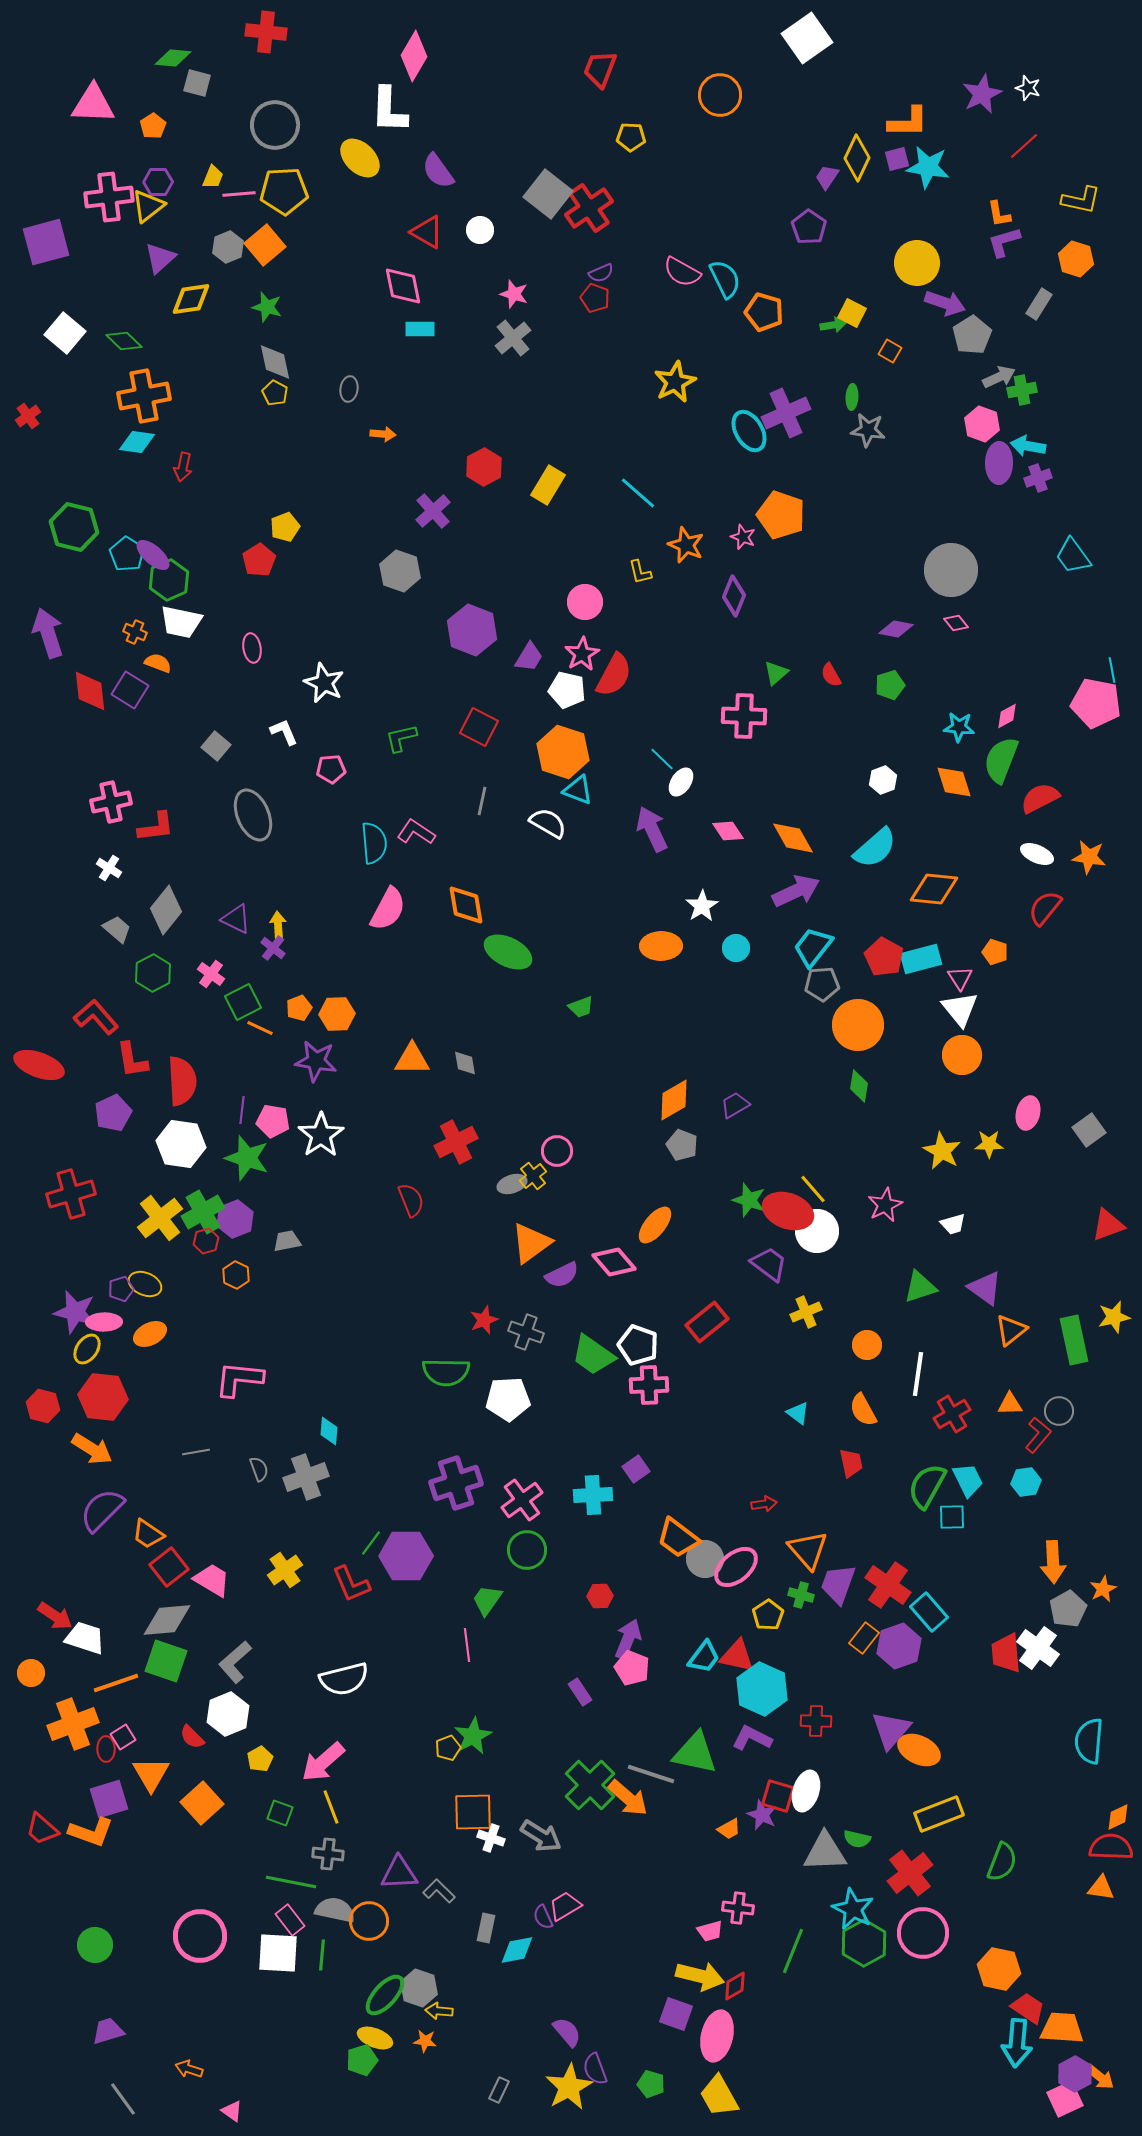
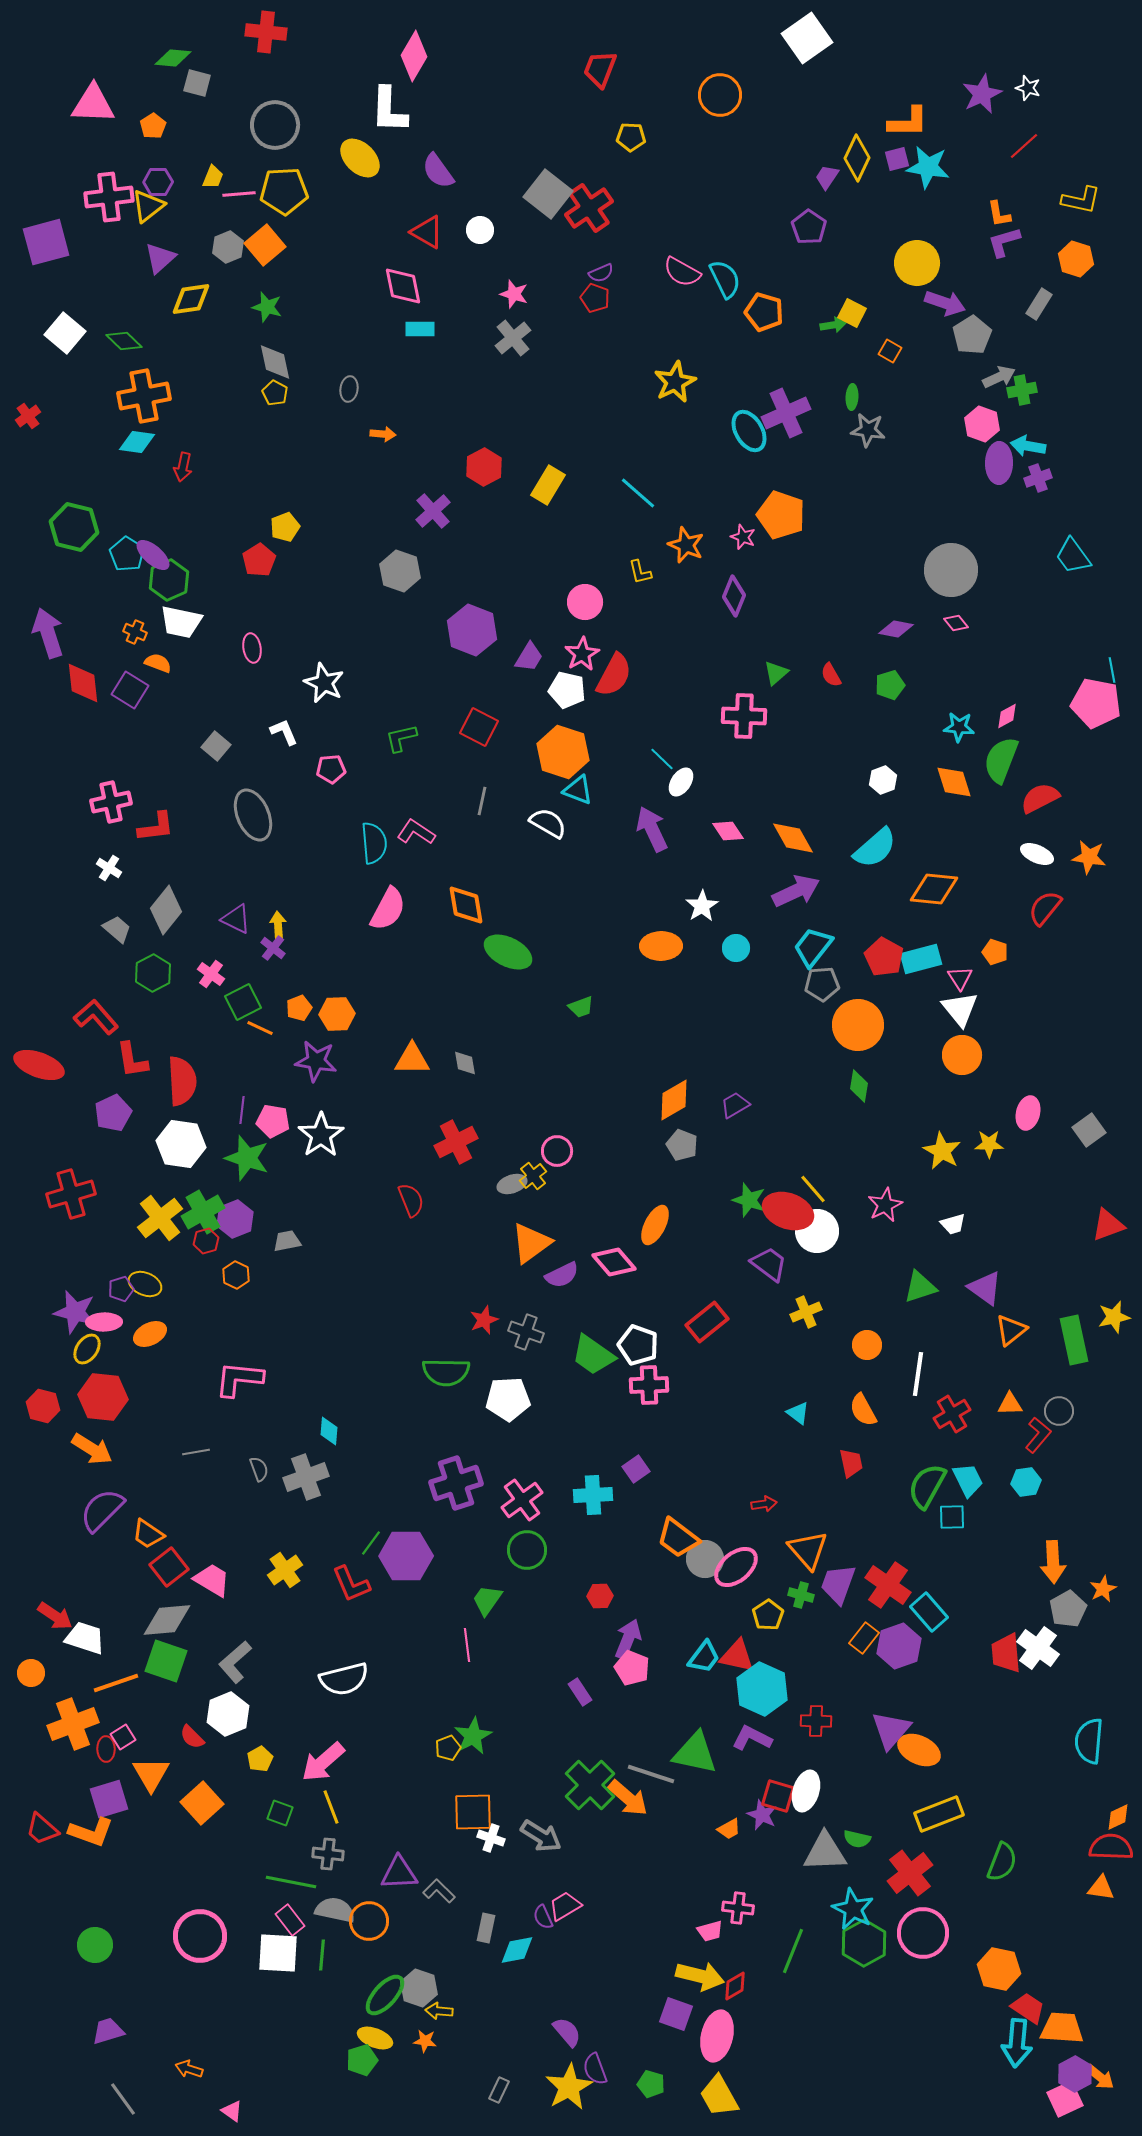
red diamond at (90, 691): moved 7 px left, 8 px up
orange ellipse at (655, 1225): rotated 12 degrees counterclockwise
